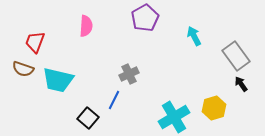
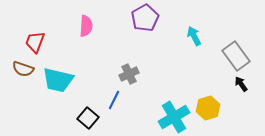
yellow hexagon: moved 6 px left
